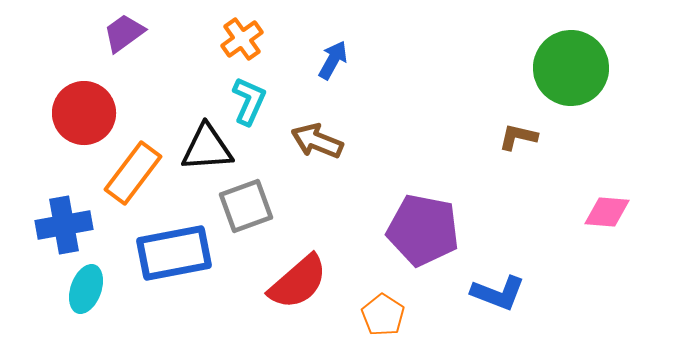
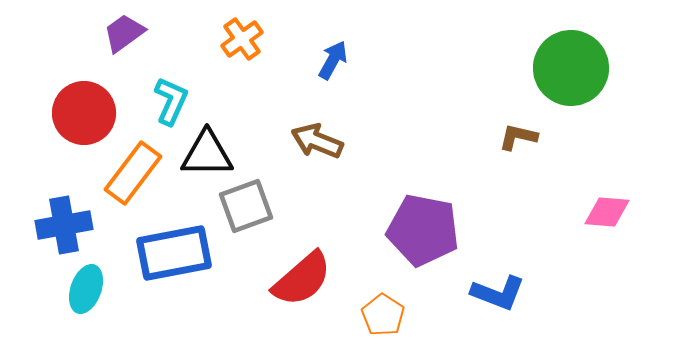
cyan L-shape: moved 78 px left
black triangle: moved 6 px down; rotated 4 degrees clockwise
red semicircle: moved 4 px right, 3 px up
